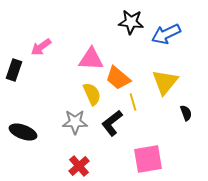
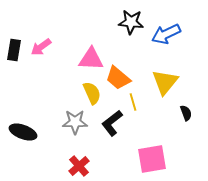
black rectangle: moved 20 px up; rotated 10 degrees counterclockwise
yellow semicircle: moved 1 px up
pink square: moved 4 px right
